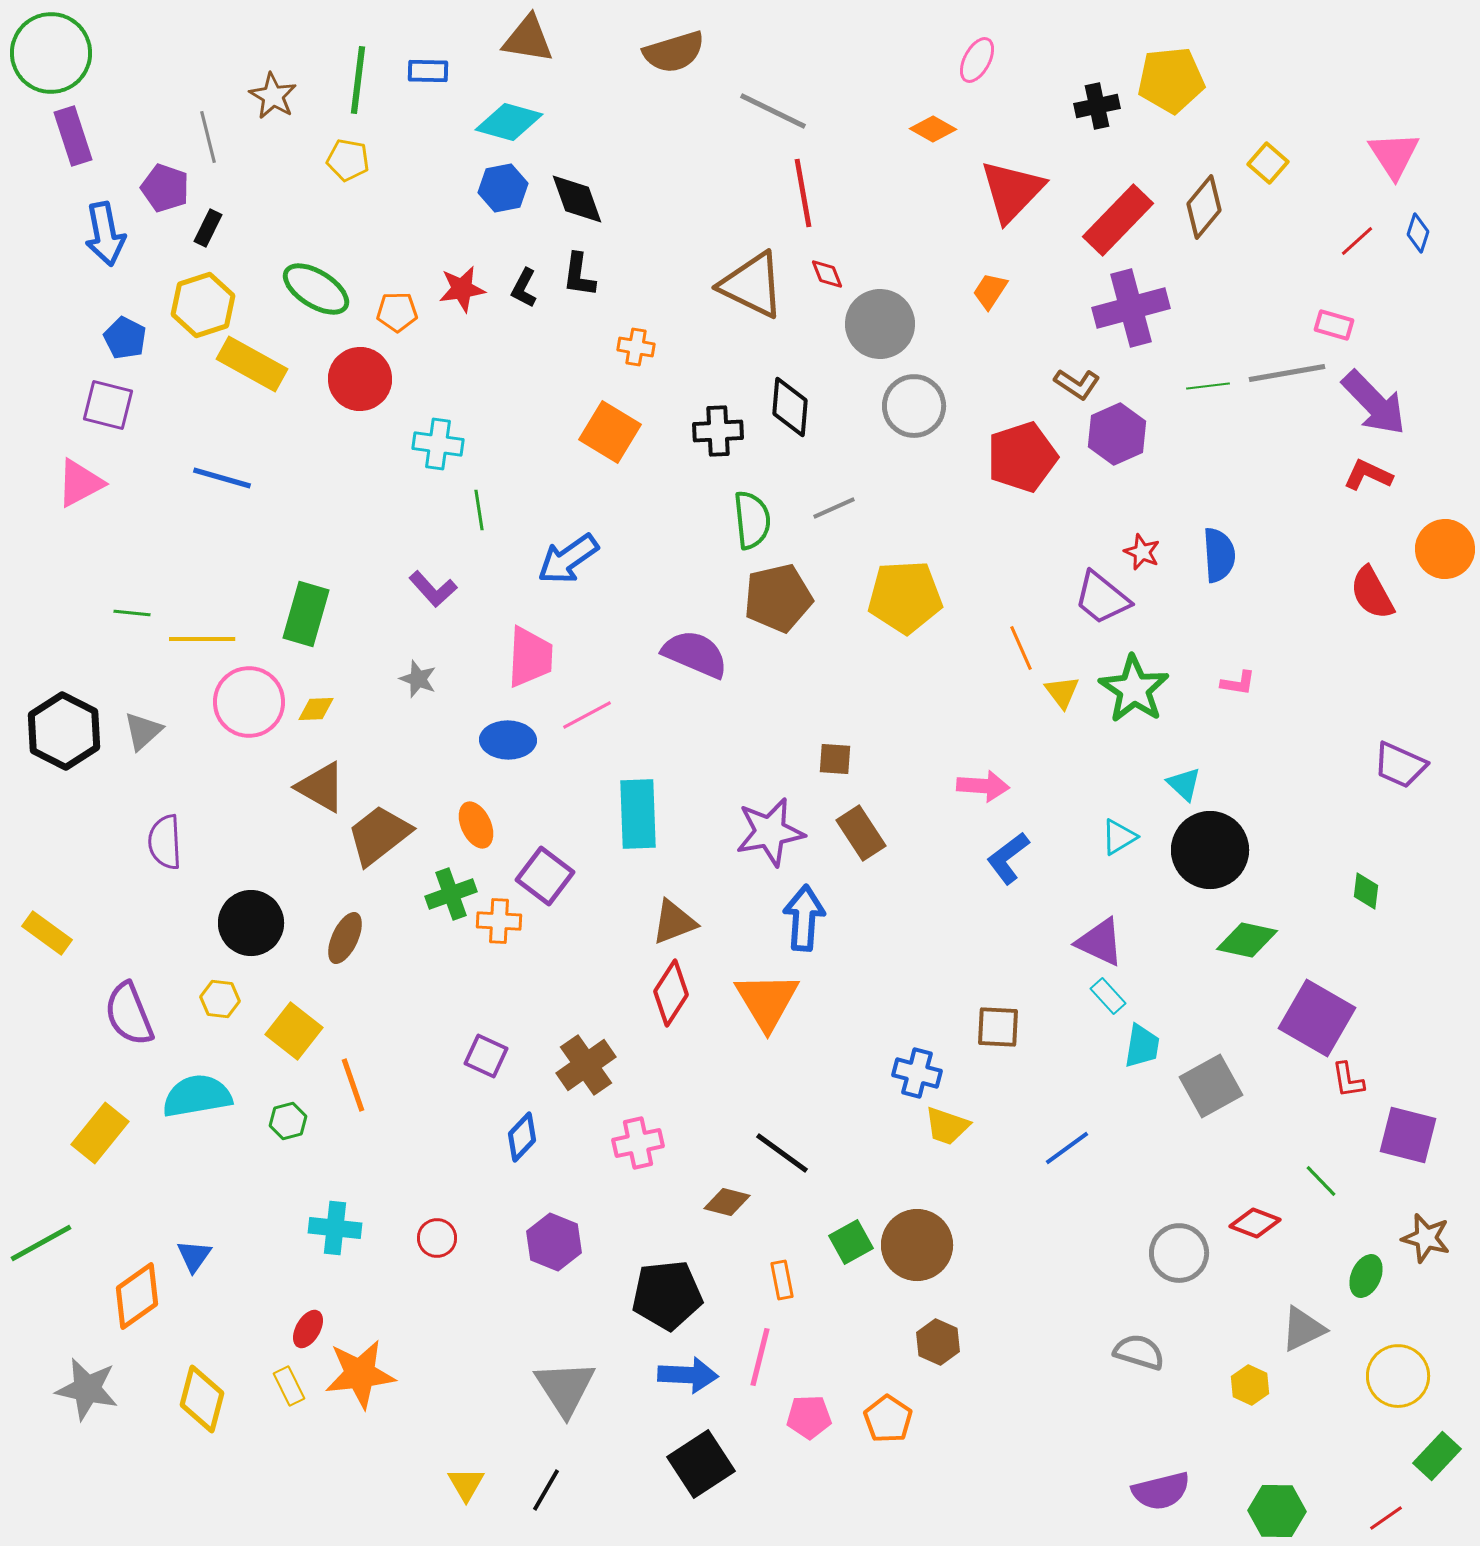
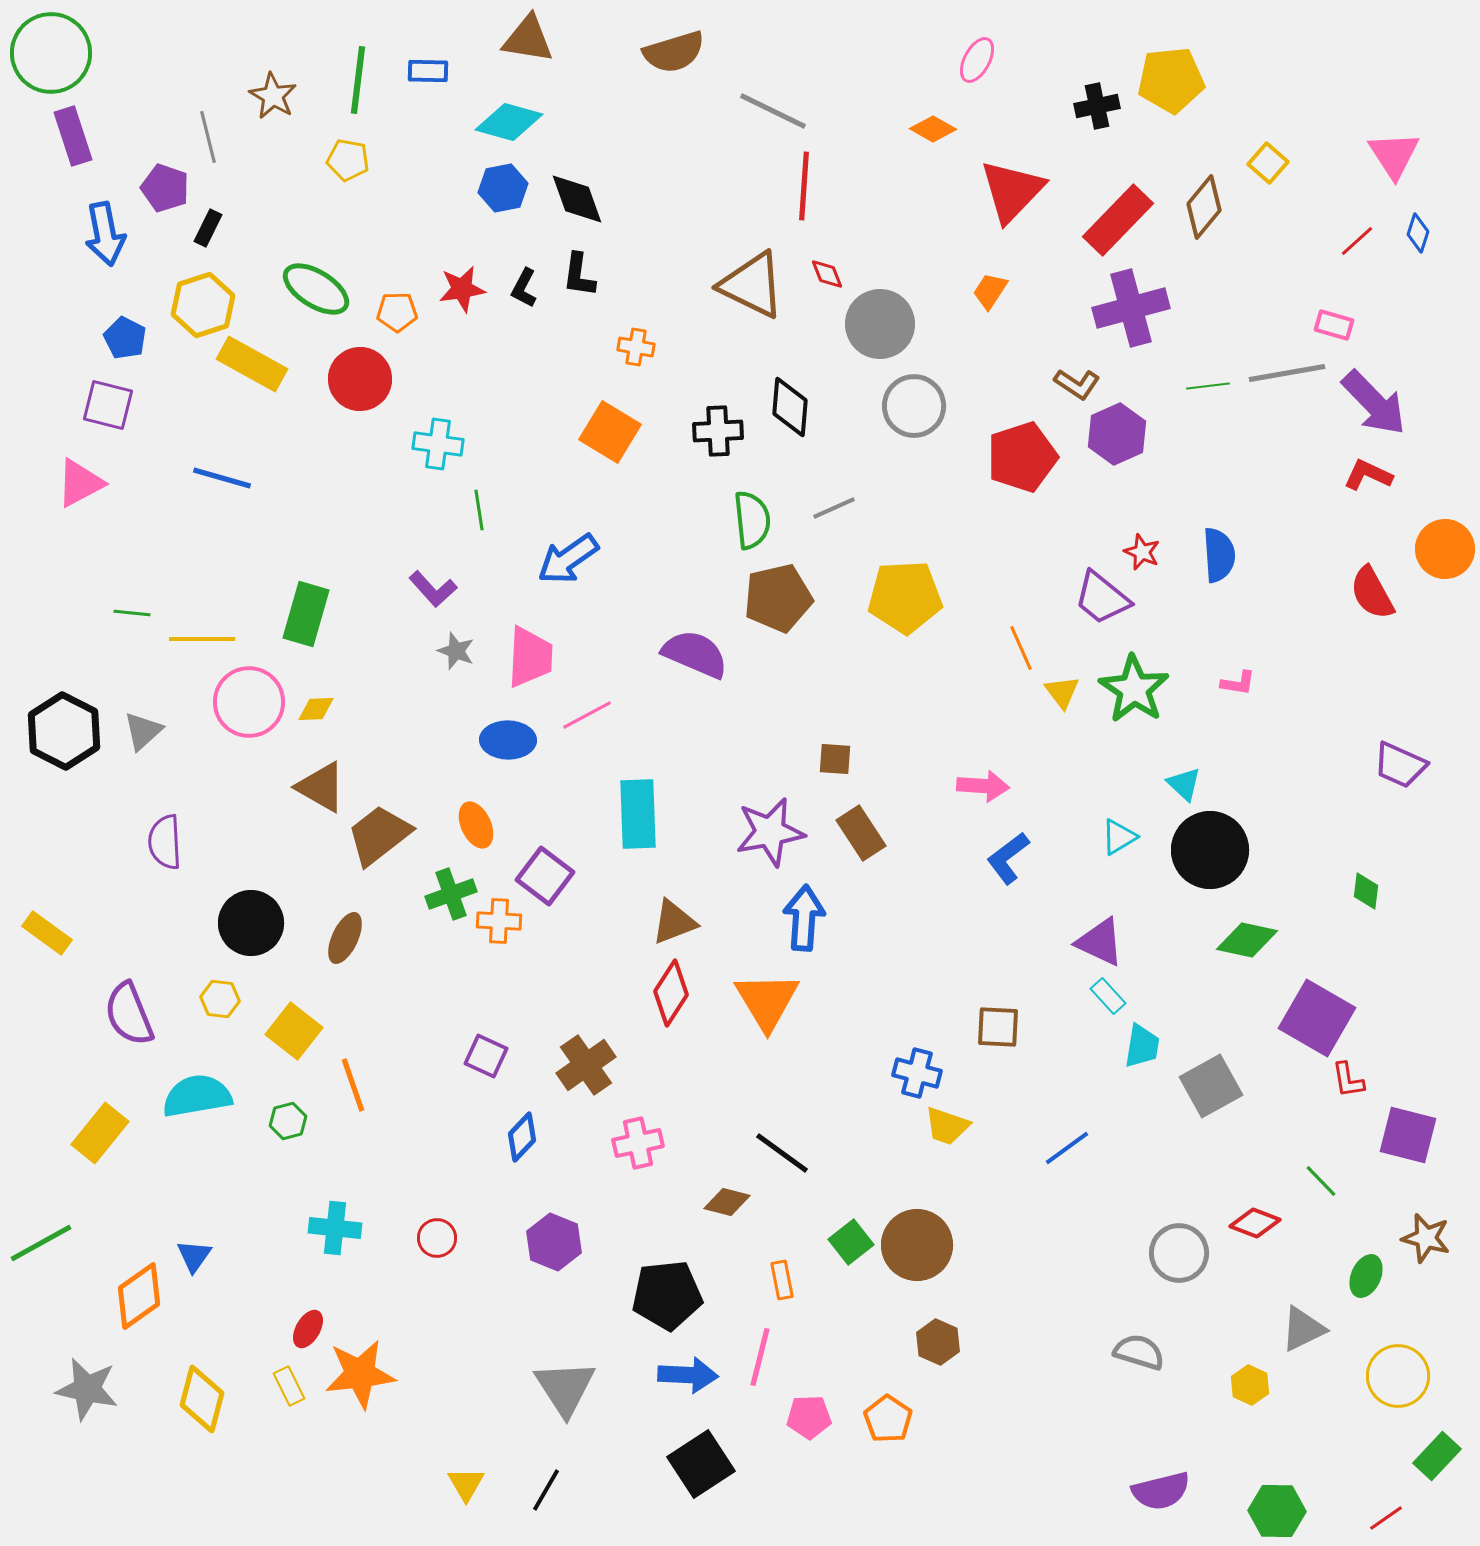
red line at (803, 193): moved 1 px right, 7 px up; rotated 14 degrees clockwise
gray star at (418, 679): moved 38 px right, 28 px up
green square at (851, 1242): rotated 9 degrees counterclockwise
orange diamond at (137, 1296): moved 2 px right
